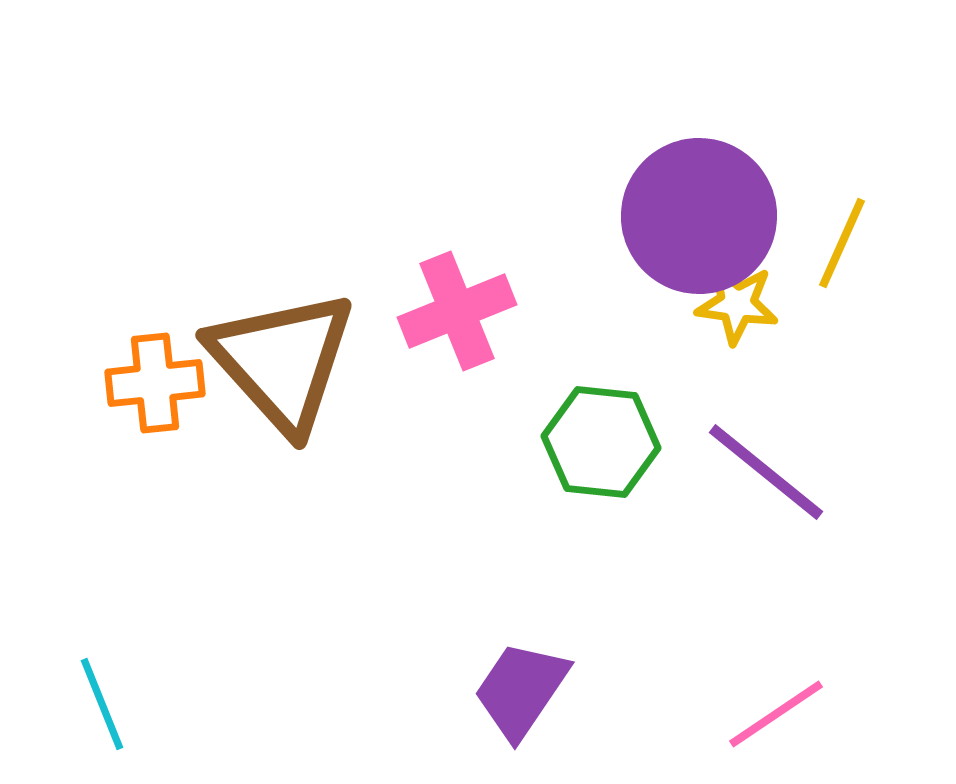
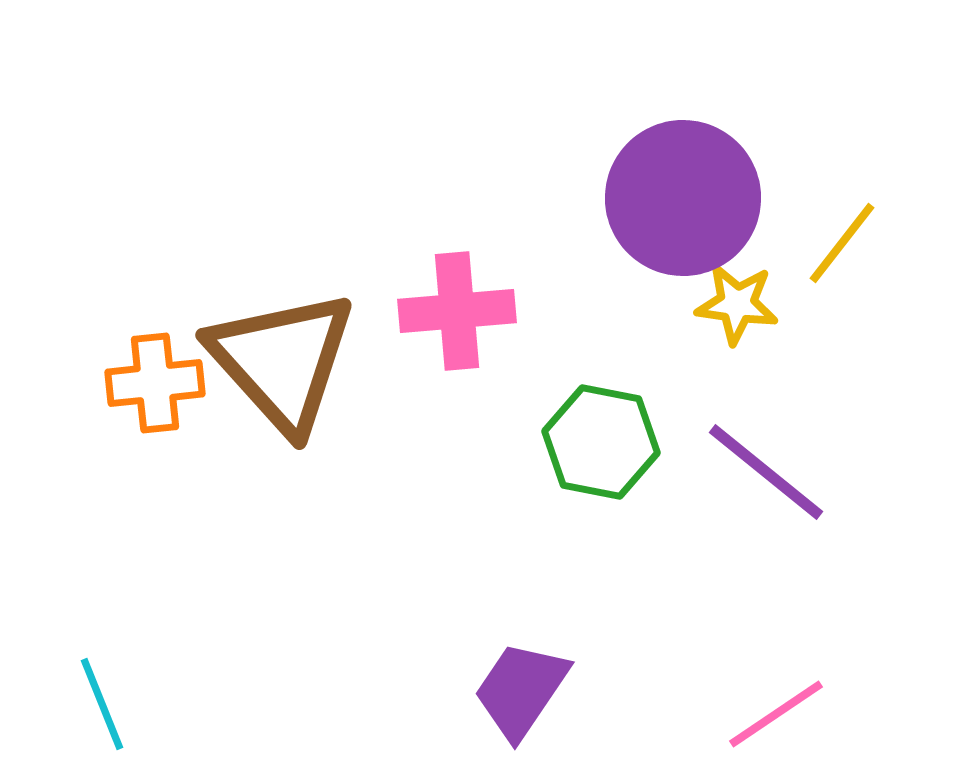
purple circle: moved 16 px left, 18 px up
yellow line: rotated 14 degrees clockwise
pink cross: rotated 17 degrees clockwise
green hexagon: rotated 5 degrees clockwise
